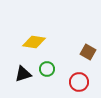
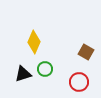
yellow diamond: rotated 75 degrees counterclockwise
brown square: moved 2 px left
green circle: moved 2 px left
